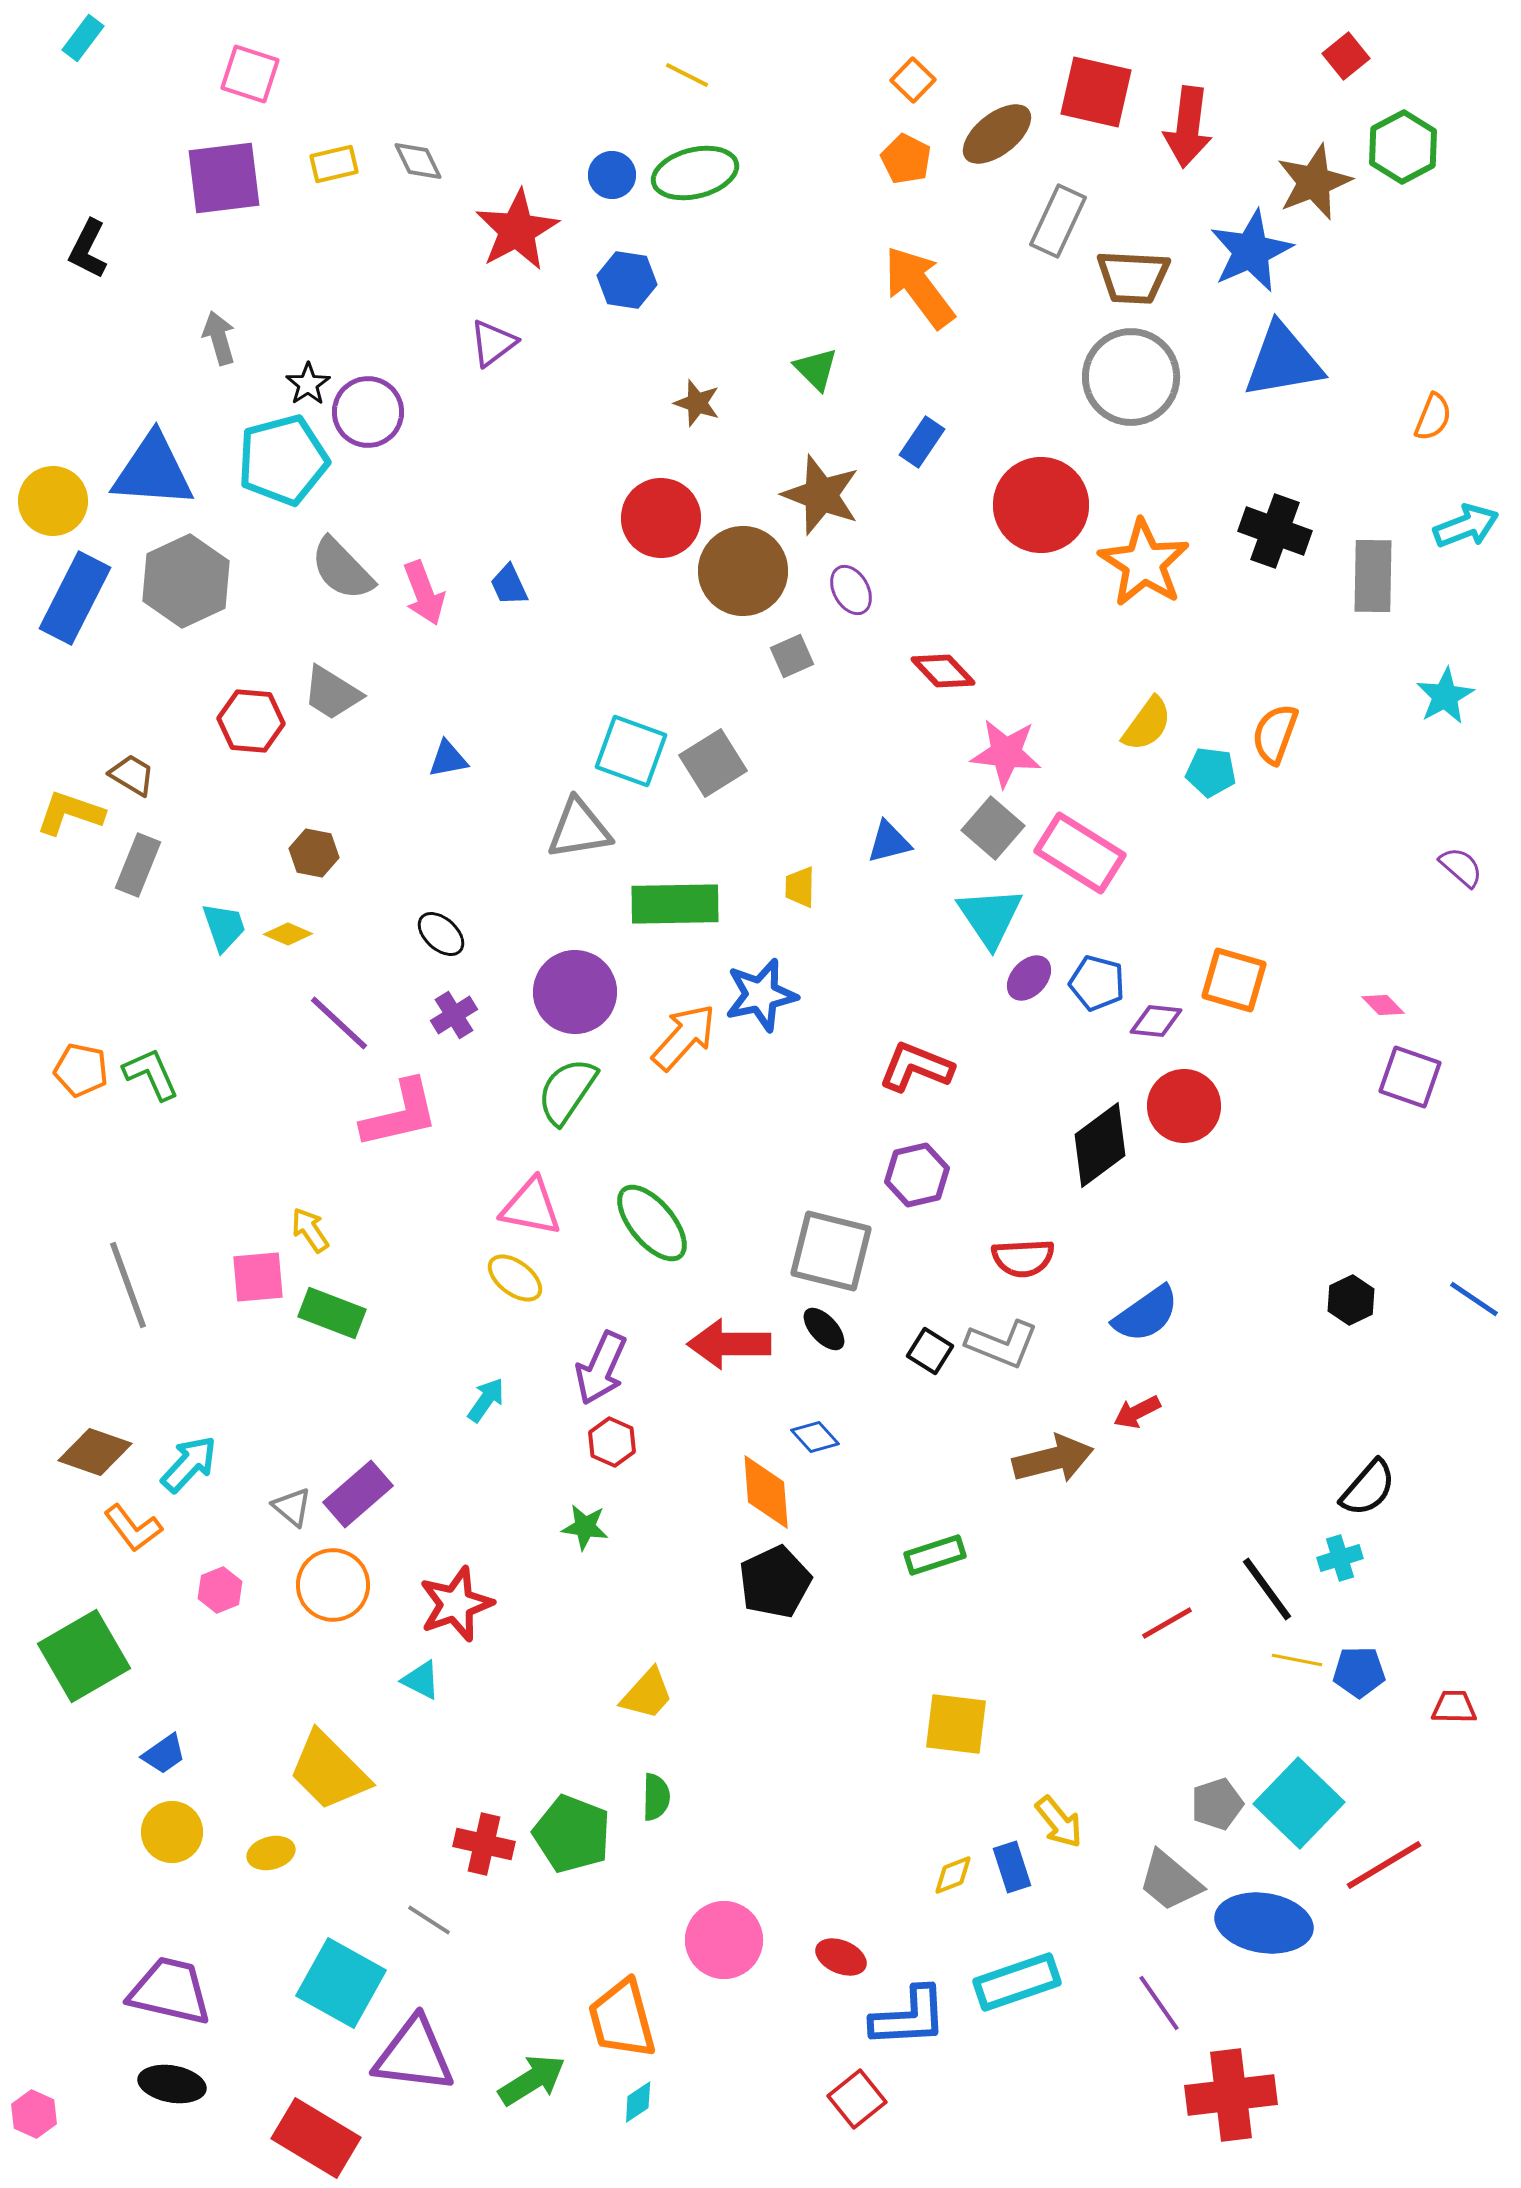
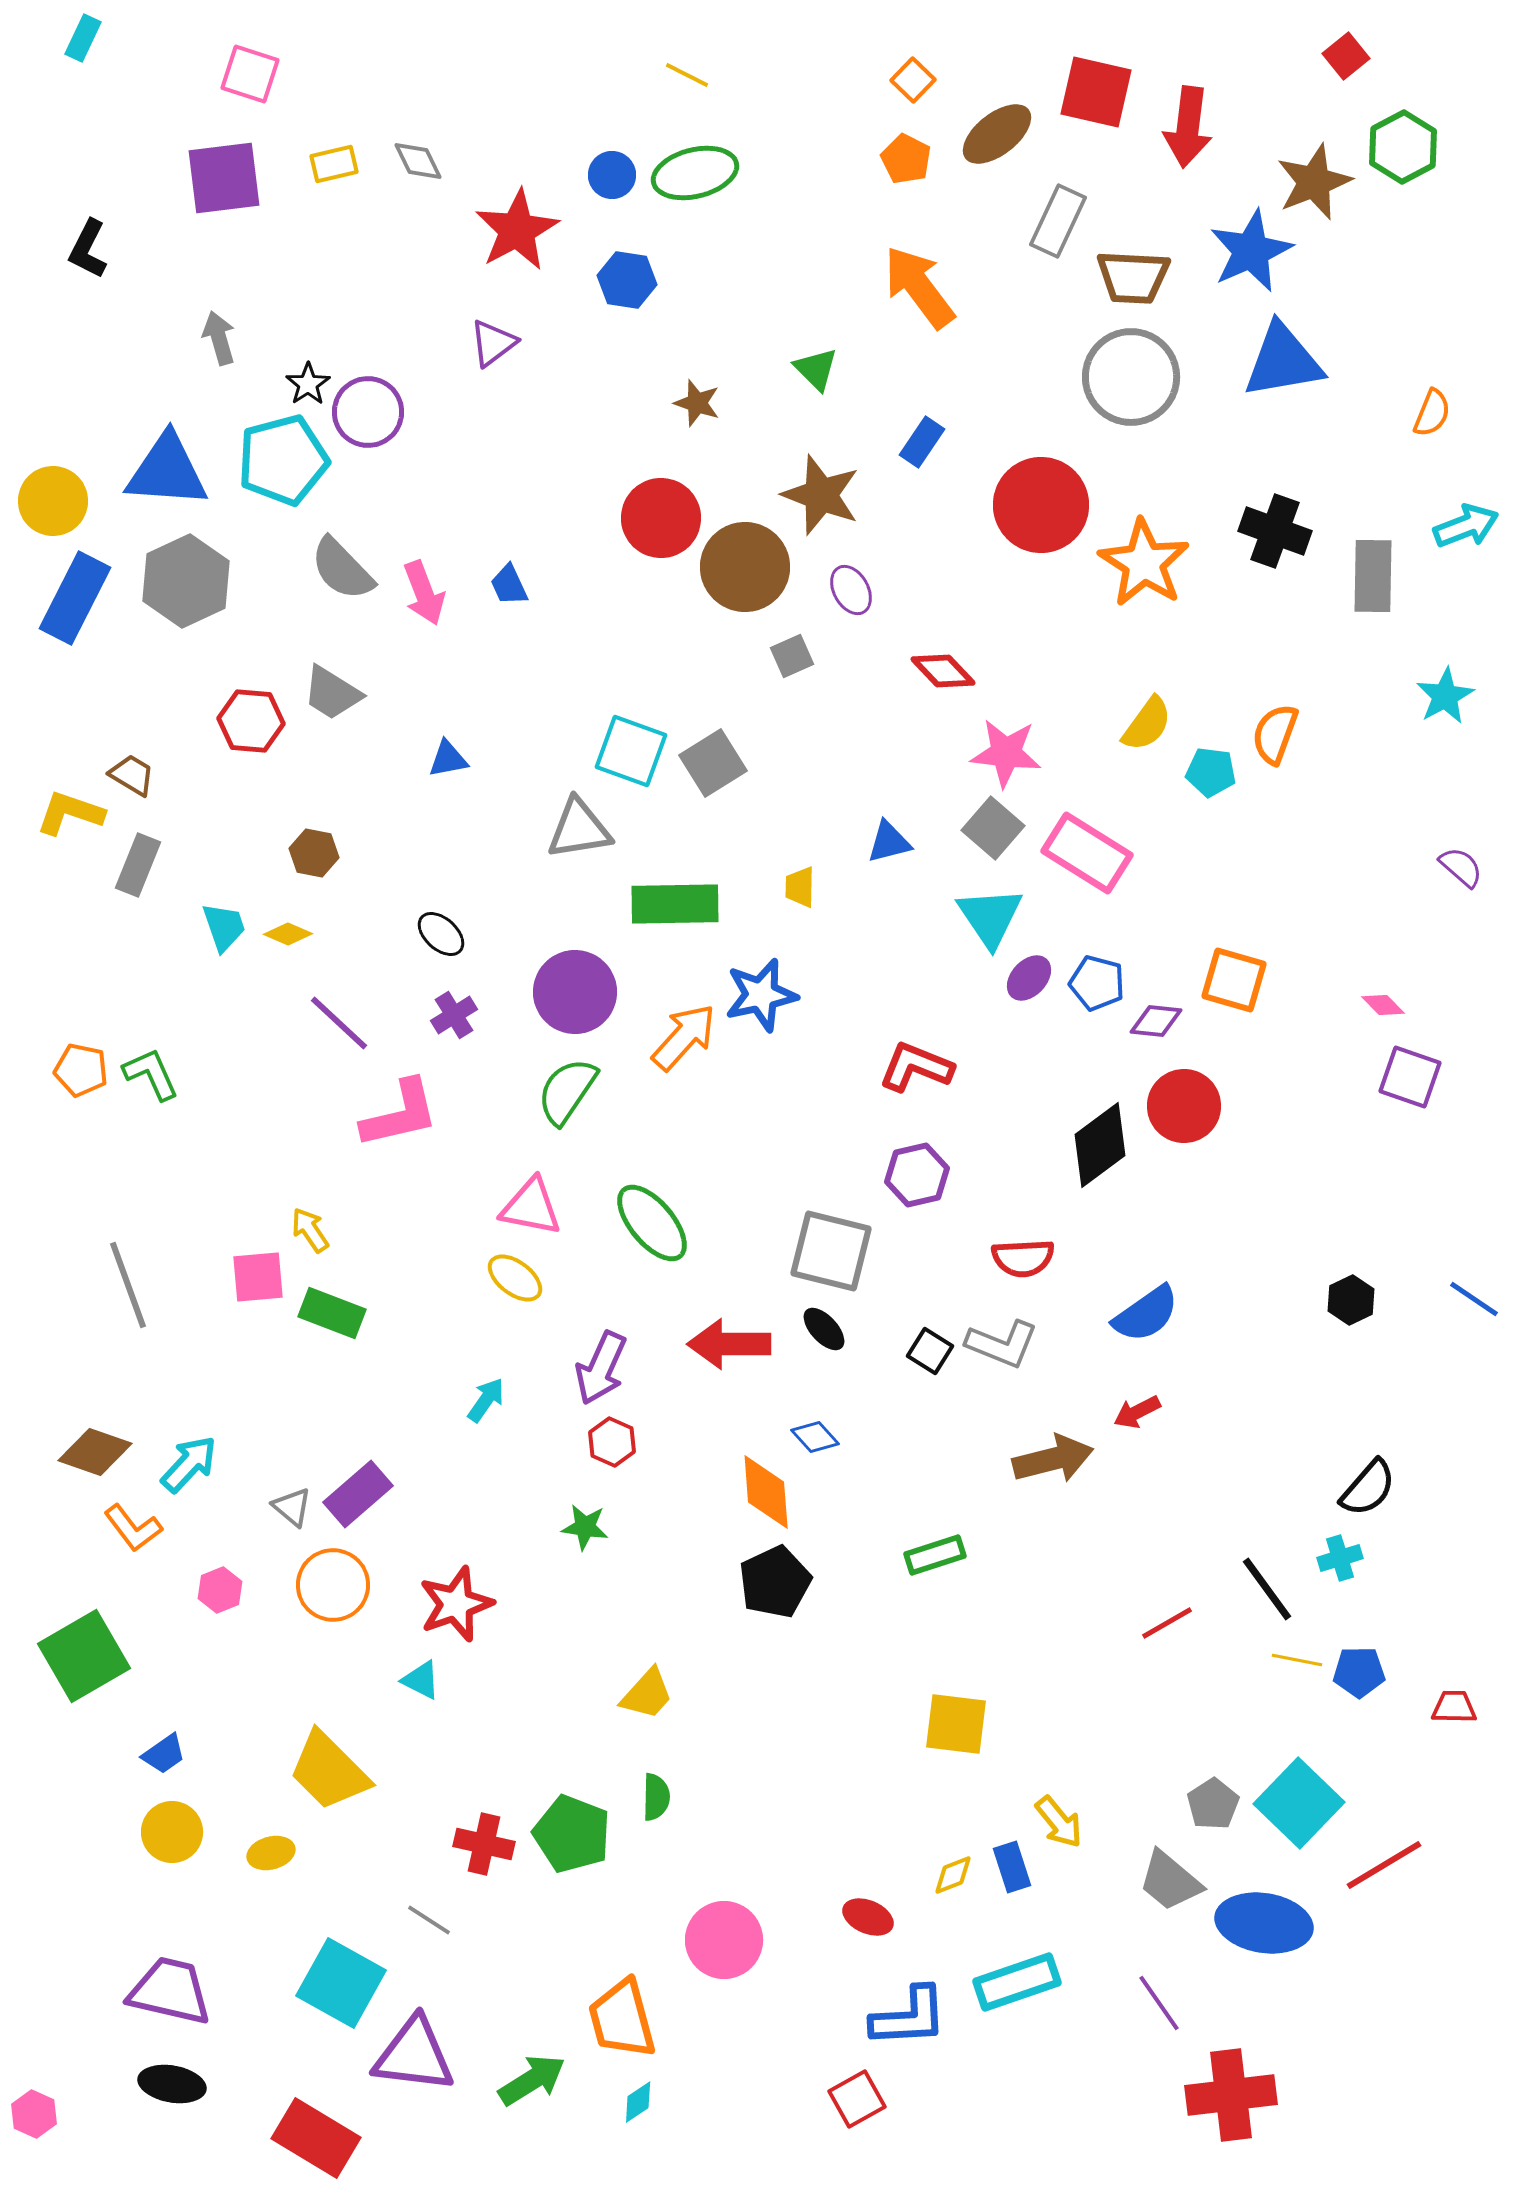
cyan rectangle at (83, 38): rotated 12 degrees counterclockwise
orange semicircle at (1433, 417): moved 1 px left, 4 px up
blue triangle at (153, 471): moved 14 px right
brown circle at (743, 571): moved 2 px right, 4 px up
pink rectangle at (1080, 853): moved 7 px right
gray pentagon at (1217, 1804): moved 4 px left; rotated 15 degrees counterclockwise
red ellipse at (841, 1957): moved 27 px right, 40 px up
red square at (857, 2099): rotated 10 degrees clockwise
